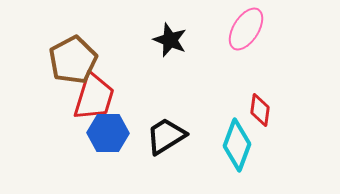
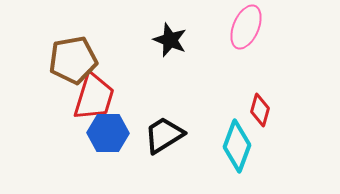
pink ellipse: moved 2 px up; rotated 9 degrees counterclockwise
brown pentagon: rotated 18 degrees clockwise
red diamond: rotated 8 degrees clockwise
black trapezoid: moved 2 px left, 1 px up
cyan diamond: moved 1 px down
